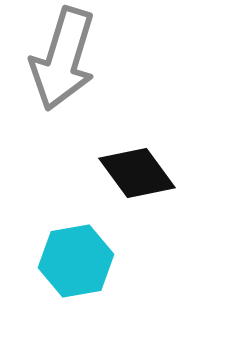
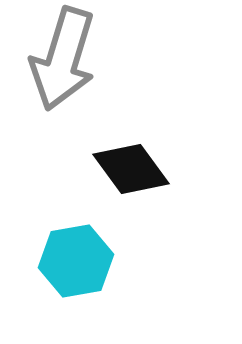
black diamond: moved 6 px left, 4 px up
